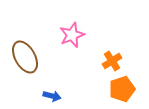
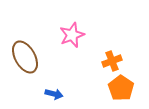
orange cross: rotated 12 degrees clockwise
orange pentagon: moved 1 px left, 1 px up; rotated 20 degrees counterclockwise
blue arrow: moved 2 px right, 2 px up
